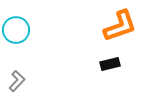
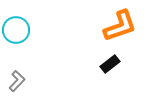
black rectangle: rotated 24 degrees counterclockwise
